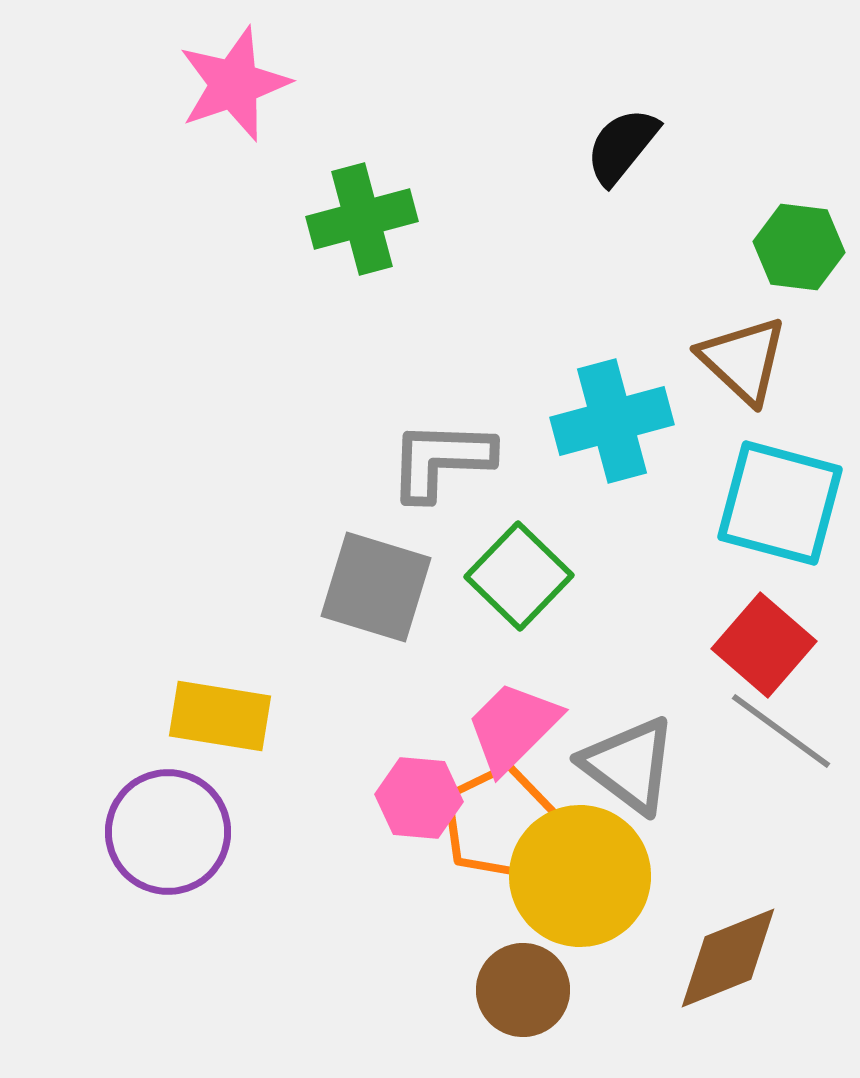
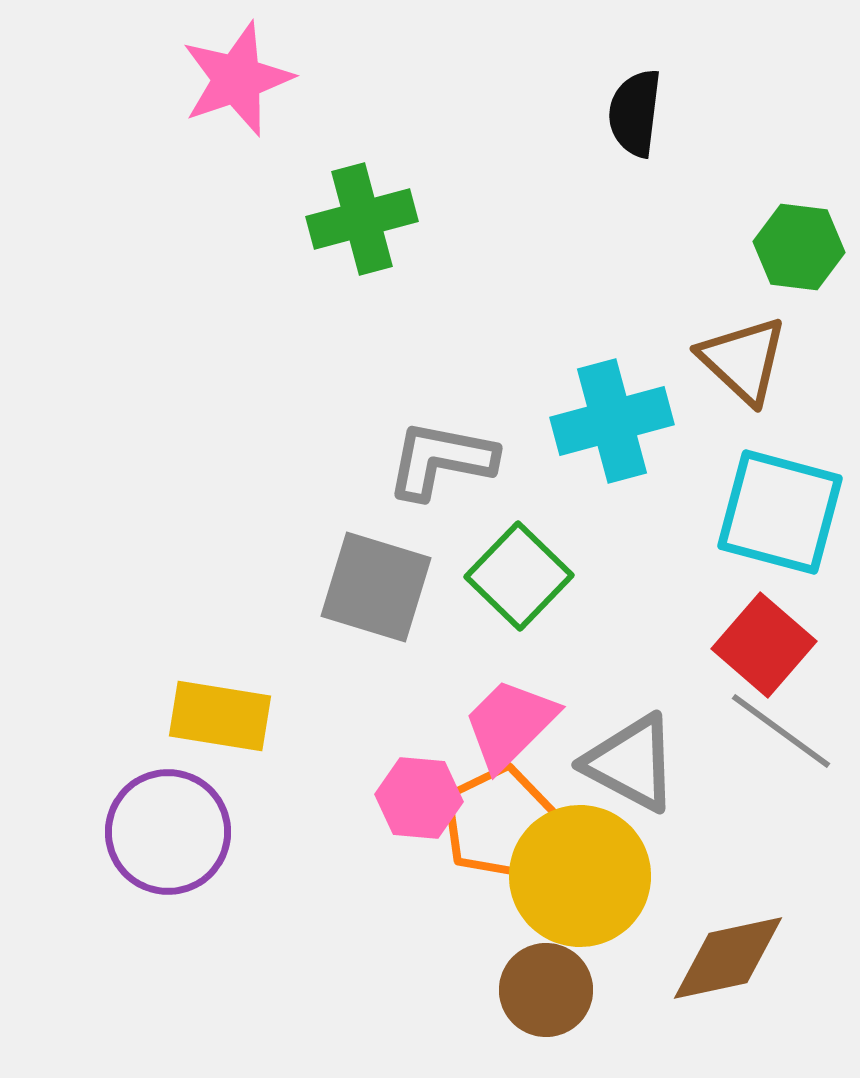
pink star: moved 3 px right, 5 px up
black semicircle: moved 13 px right, 33 px up; rotated 32 degrees counterclockwise
gray L-shape: rotated 9 degrees clockwise
cyan square: moved 9 px down
pink trapezoid: moved 3 px left, 3 px up
gray triangle: moved 2 px right, 2 px up; rotated 9 degrees counterclockwise
brown diamond: rotated 10 degrees clockwise
brown circle: moved 23 px right
